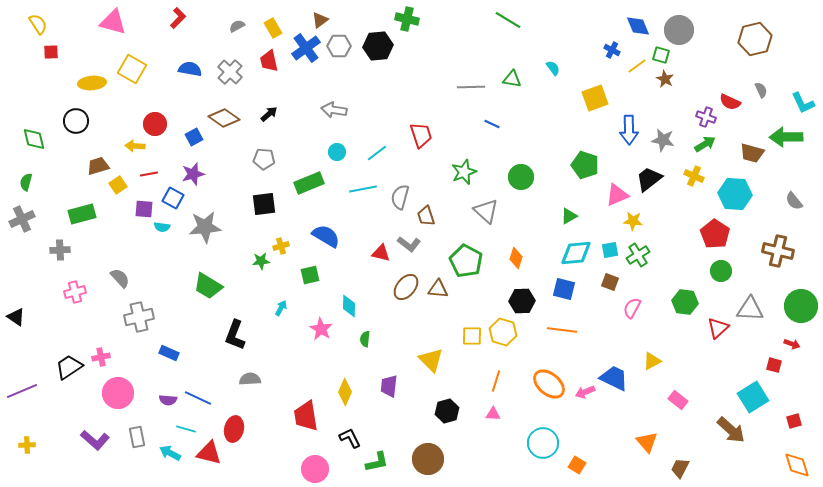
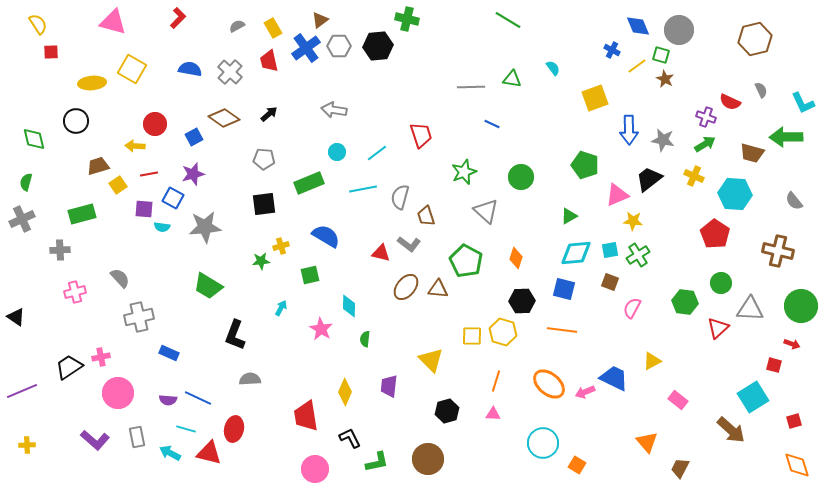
green circle at (721, 271): moved 12 px down
